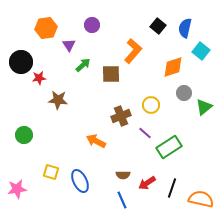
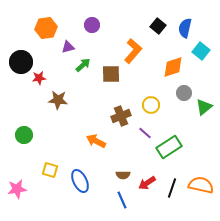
purple triangle: moved 1 px left, 2 px down; rotated 48 degrees clockwise
yellow square: moved 1 px left, 2 px up
orange semicircle: moved 14 px up
